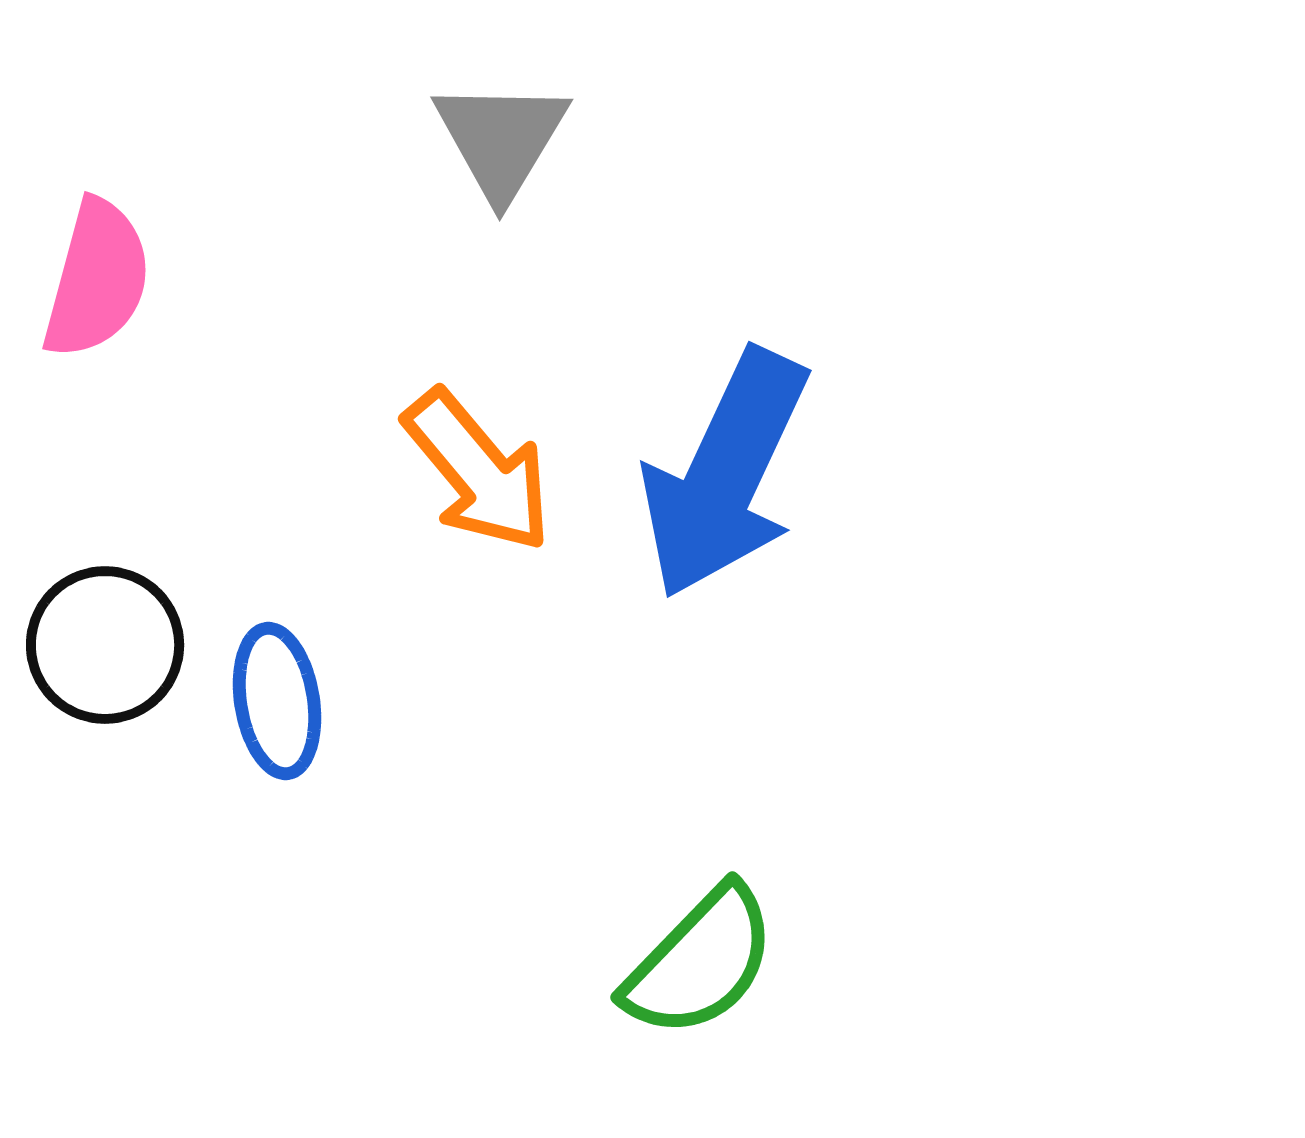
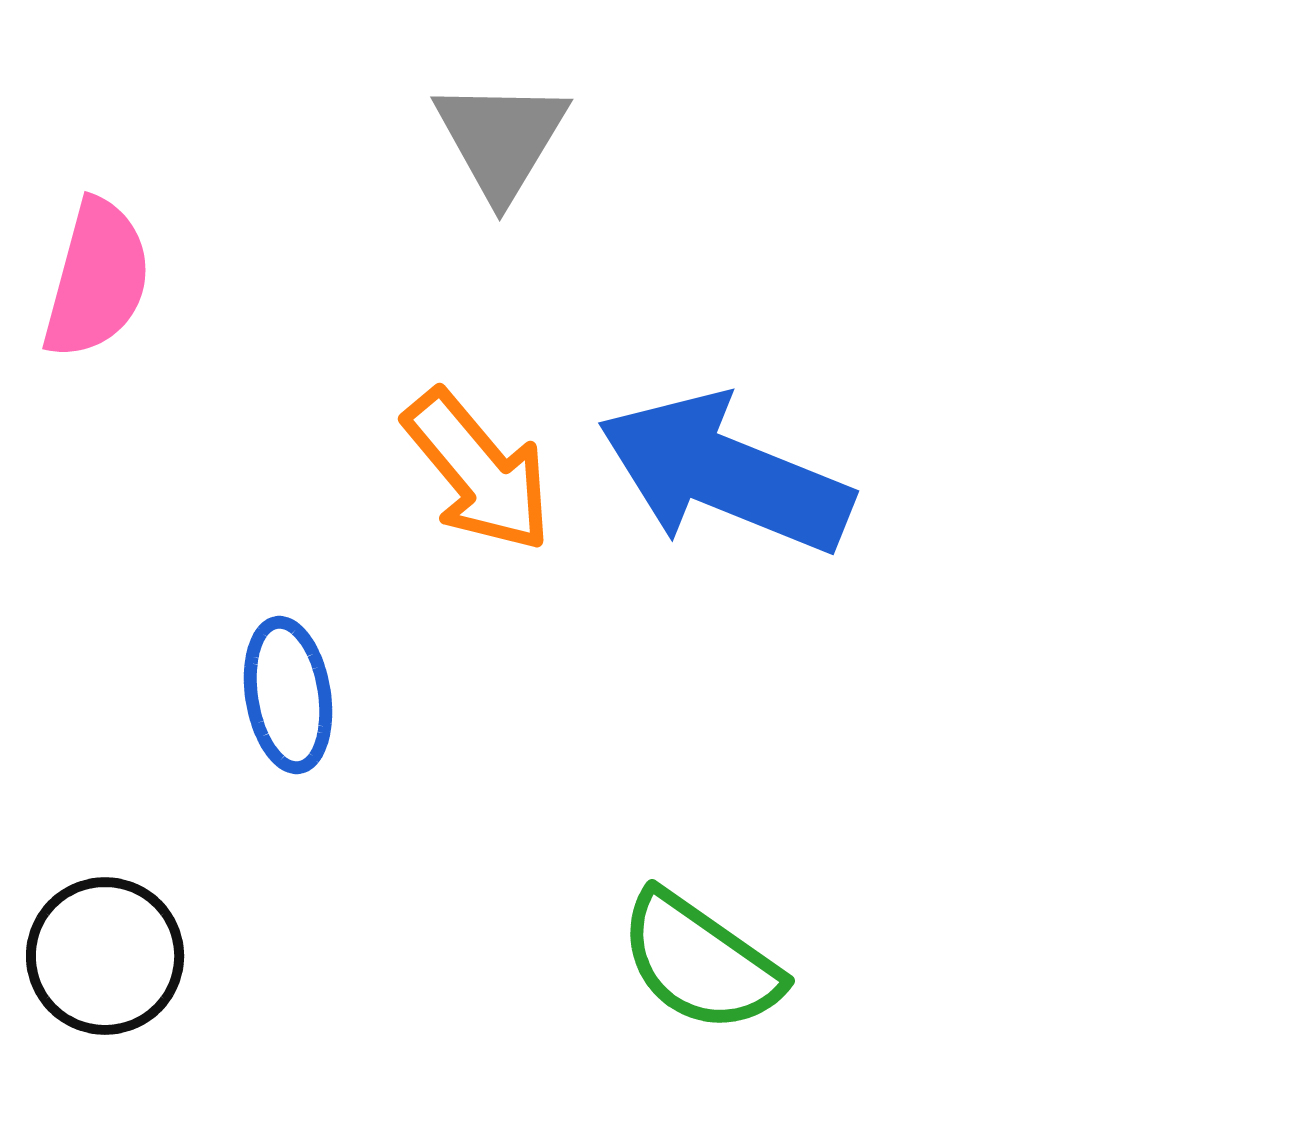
blue arrow: rotated 87 degrees clockwise
black circle: moved 311 px down
blue ellipse: moved 11 px right, 6 px up
green semicircle: rotated 81 degrees clockwise
